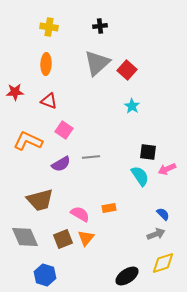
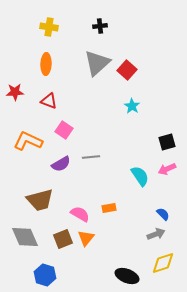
black square: moved 19 px right, 10 px up; rotated 24 degrees counterclockwise
black ellipse: rotated 55 degrees clockwise
